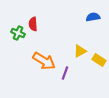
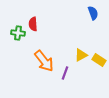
blue semicircle: moved 4 px up; rotated 80 degrees clockwise
green cross: rotated 16 degrees counterclockwise
yellow triangle: moved 1 px right, 4 px down
orange arrow: rotated 20 degrees clockwise
